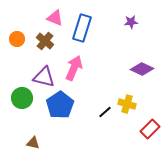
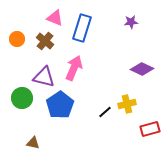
yellow cross: rotated 30 degrees counterclockwise
red rectangle: rotated 30 degrees clockwise
